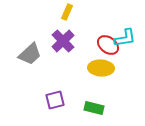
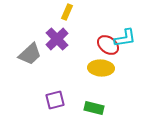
purple cross: moved 6 px left, 2 px up
